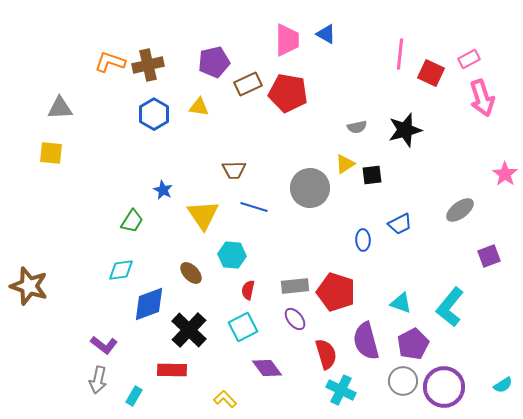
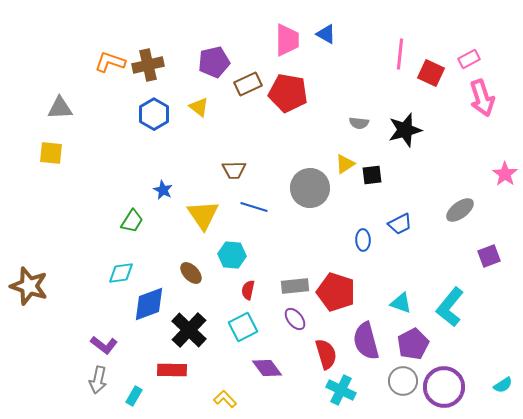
yellow triangle at (199, 107): rotated 30 degrees clockwise
gray semicircle at (357, 127): moved 2 px right, 4 px up; rotated 18 degrees clockwise
cyan diamond at (121, 270): moved 3 px down
